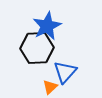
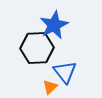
blue star: moved 7 px right, 1 px up
blue triangle: rotated 20 degrees counterclockwise
